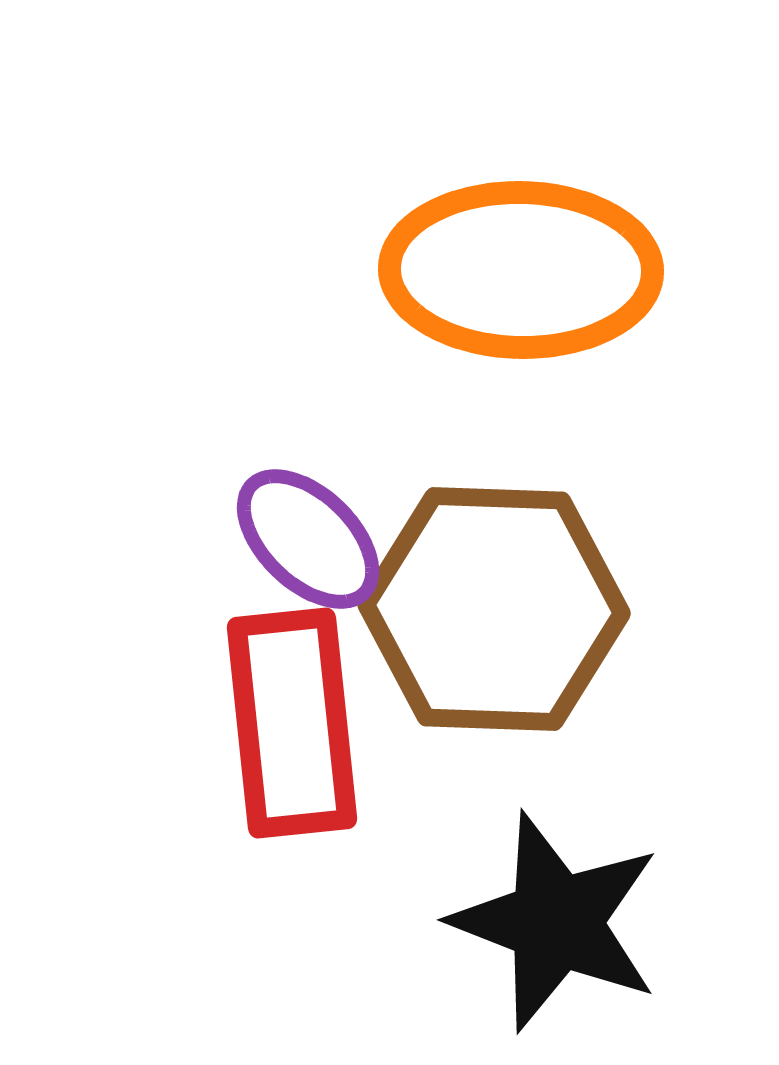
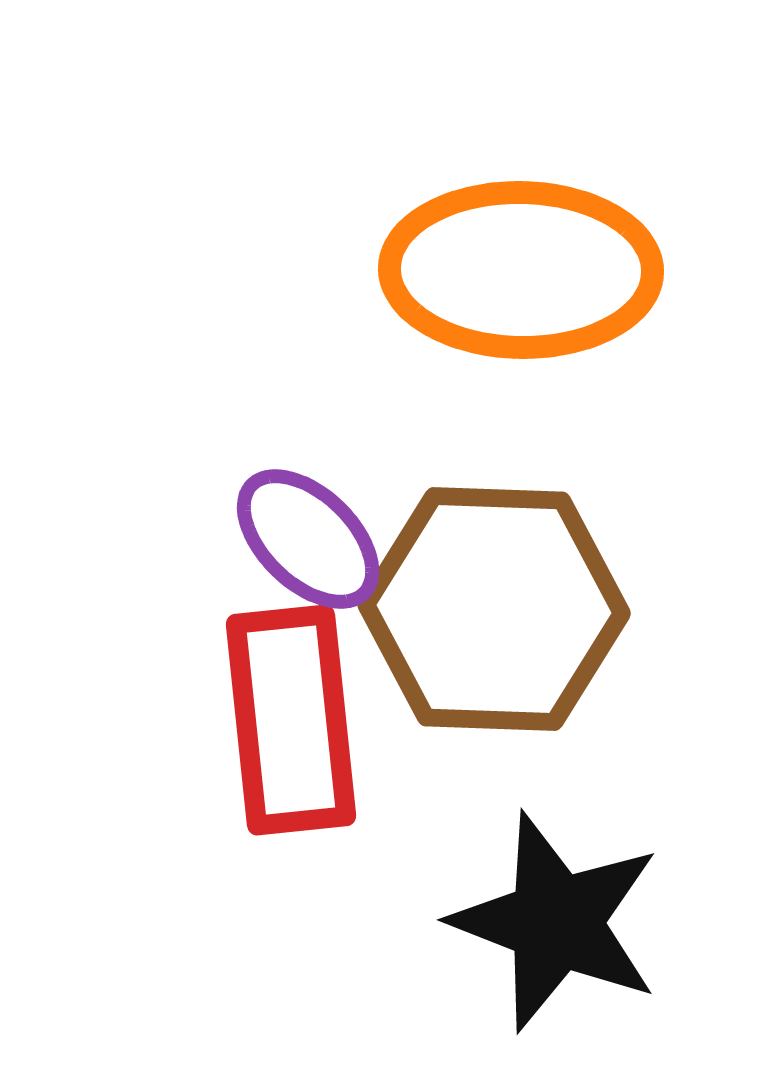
red rectangle: moved 1 px left, 3 px up
